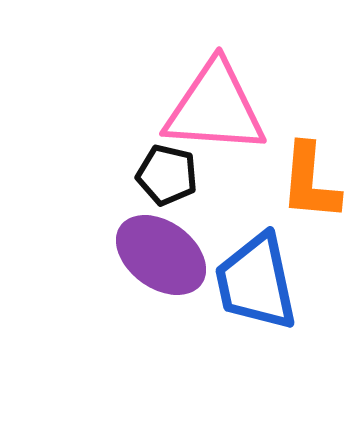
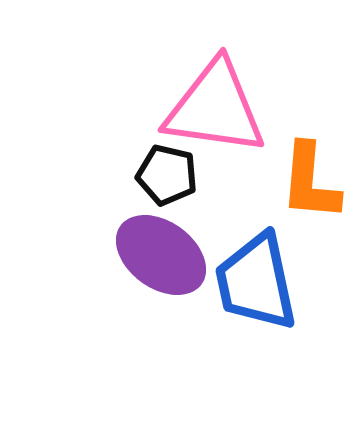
pink triangle: rotated 4 degrees clockwise
